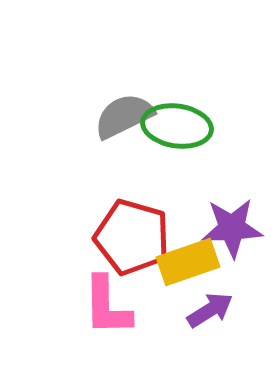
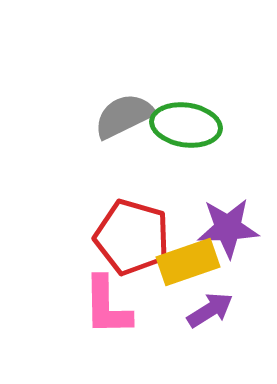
green ellipse: moved 9 px right, 1 px up
purple star: moved 4 px left
